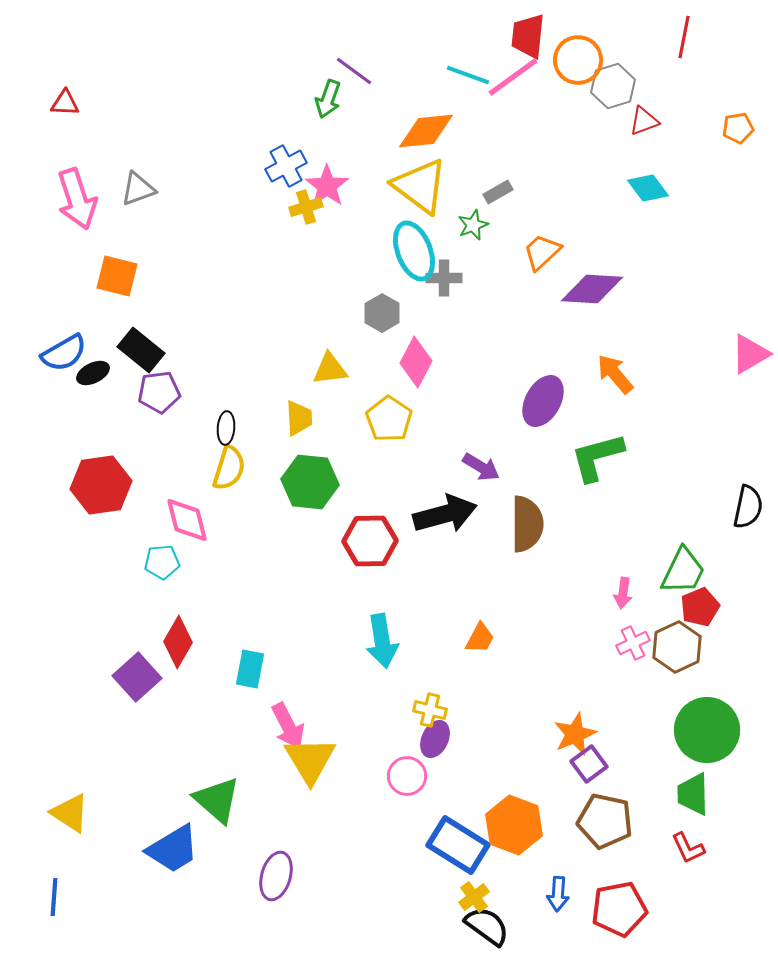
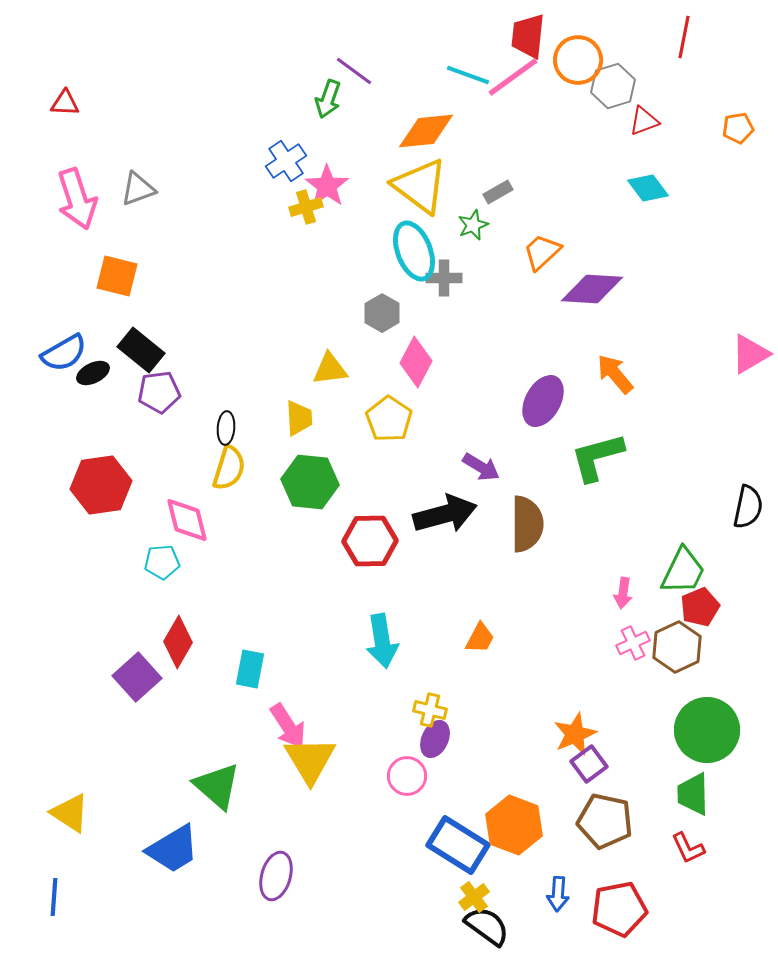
blue cross at (286, 166): moved 5 px up; rotated 6 degrees counterclockwise
pink arrow at (288, 726): rotated 6 degrees counterclockwise
green triangle at (217, 800): moved 14 px up
